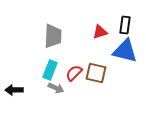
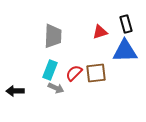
black rectangle: moved 1 px right, 1 px up; rotated 24 degrees counterclockwise
blue triangle: rotated 16 degrees counterclockwise
brown square: rotated 20 degrees counterclockwise
black arrow: moved 1 px right, 1 px down
